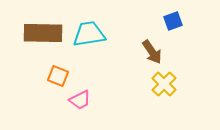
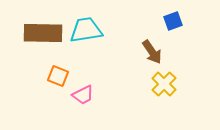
cyan trapezoid: moved 3 px left, 4 px up
pink trapezoid: moved 3 px right, 5 px up
